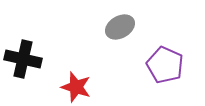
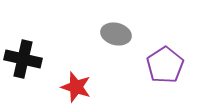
gray ellipse: moved 4 px left, 7 px down; rotated 44 degrees clockwise
purple pentagon: rotated 15 degrees clockwise
